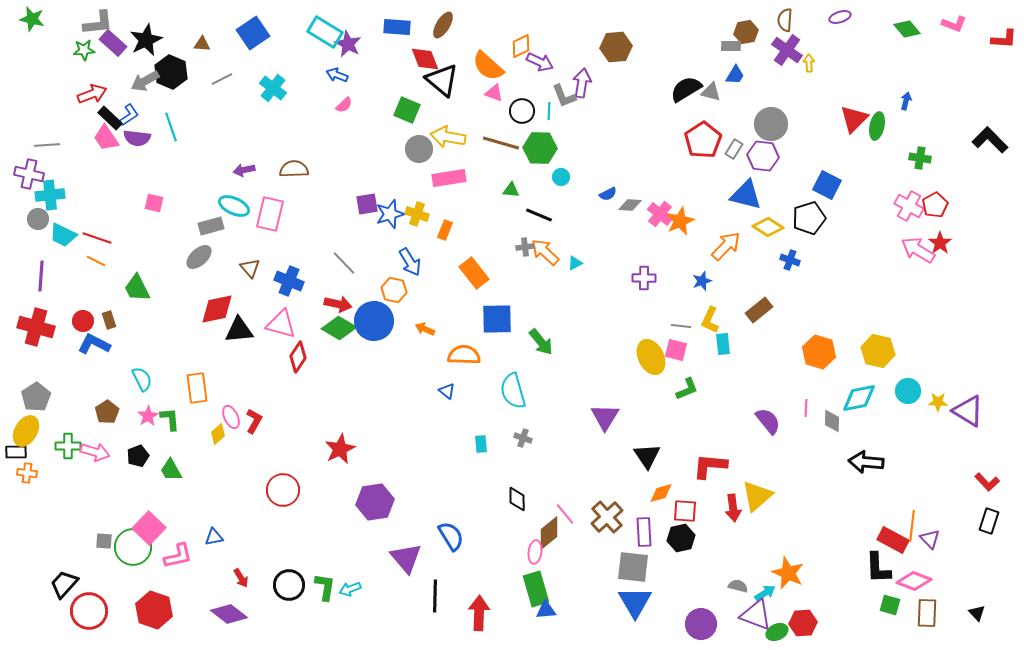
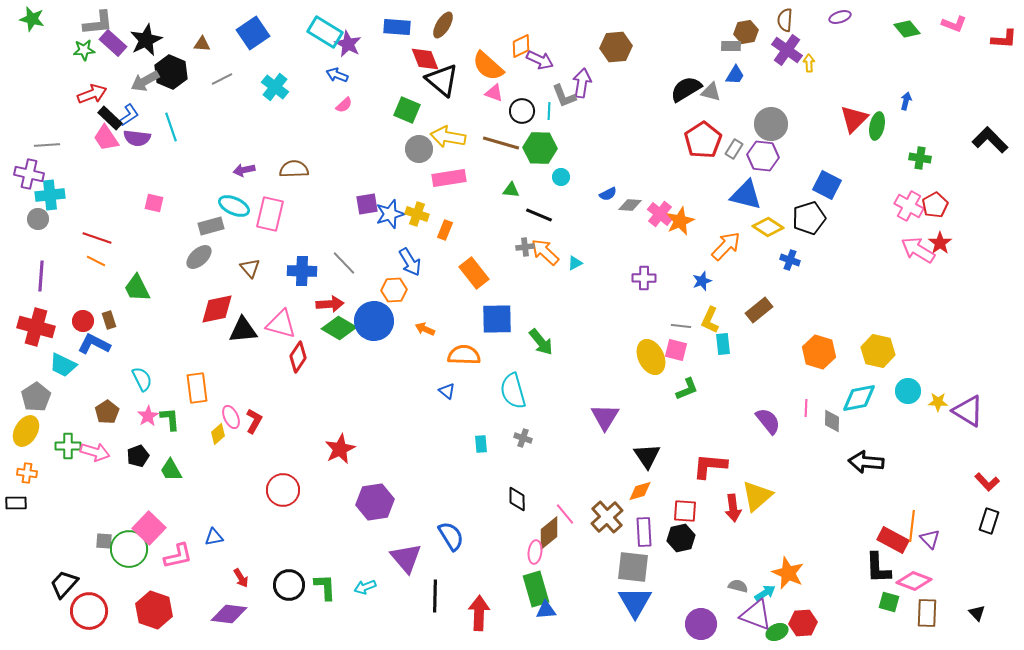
purple arrow at (540, 62): moved 2 px up
cyan cross at (273, 88): moved 2 px right, 1 px up
cyan trapezoid at (63, 235): moved 130 px down
blue cross at (289, 281): moved 13 px right, 10 px up; rotated 20 degrees counterclockwise
orange hexagon at (394, 290): rotated 15 degrees counterclockwise
red arrow at (338, 304): moved 8 px left; rotated 16 degrees counterclockwise
black triangle at (239, 330): moved 4 px right
black rectangle at (16, 452): moved 51 px down
orange diamond at (661, 493): moved 21 px left, 2 px up
green circle at (133, 547): moved 4 px left, 2 px down
green L-shape at (325, 587): rotated 12 degrees counterclockwise
cyan arrow at (350, 589): moved 15 px right, 2 px up
green square at (890, 605): moved 1 px left, 3 px up
purple diamond at (229, 614): rotated 30 degrees counterclockwise
